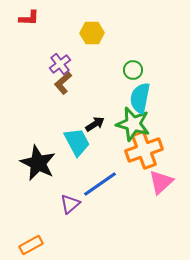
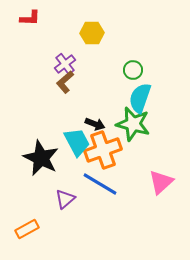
red L-shape: moved 1 px right
purple cross: moved 5 px right
brown L-shape: moved 2 px right, 1 px up
cyan semicircle: rotated 8 degrees clockwise
black arrow: rotated 54 degrees clockwise
orange cross: moved 41 px left
black star: moved 3 px right, 5 px up
blue line: rotated 66 degrees clockwise
purple triangle: moved 5 px left, 5 px up
orange rectangle: moved 4 px left, 16 px up
